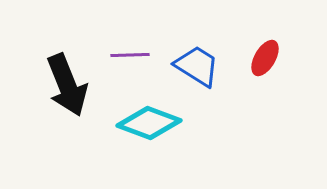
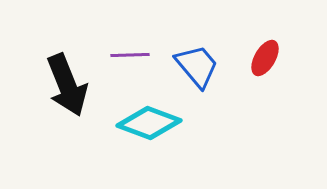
blue trapezoid: rotated 18 degrees clockwise
